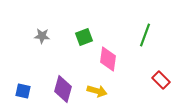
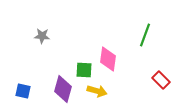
green square: moved 33 px down; rotated 24 degrees clockwise
